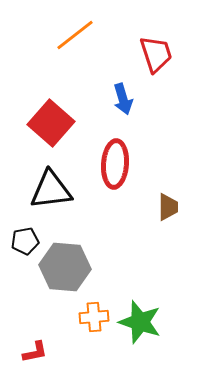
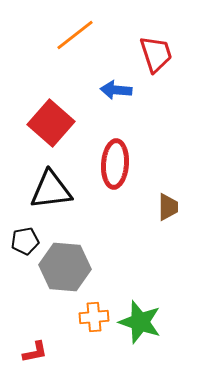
blue arrow: moved 7 px left, 9 px up; rotated 112 degrees clockwise
